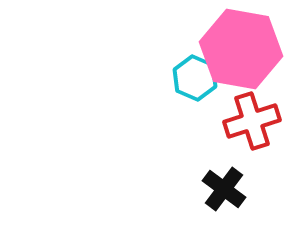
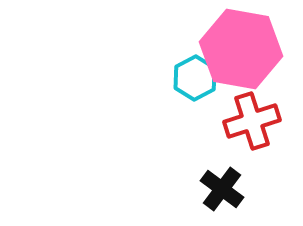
cyan hexagon: rotated 9 degrees clockwise
black cross: moved 2 px left
